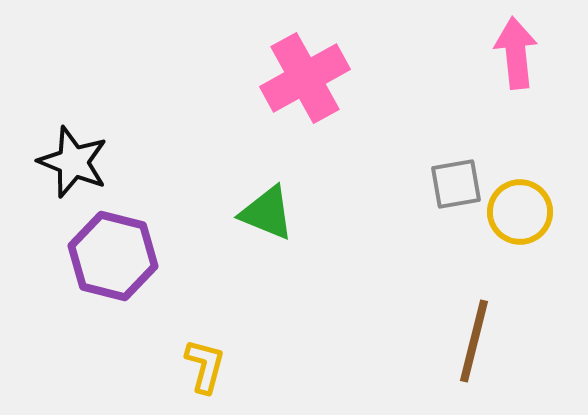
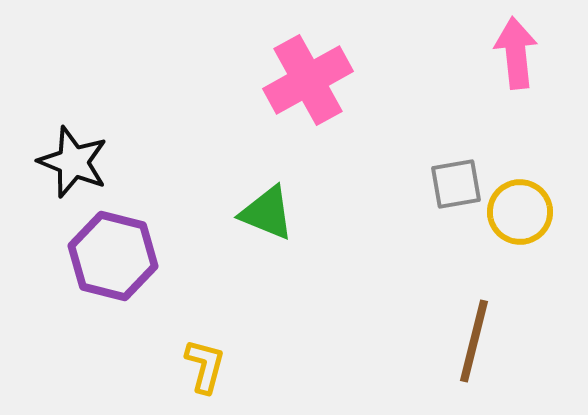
pink cross: moved 3 px right, 2 px down
